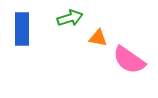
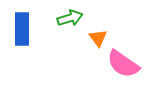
orange triangle: rotated 42 degrees clockwise
pink semicircle: moved 6 px left, 4 px down
